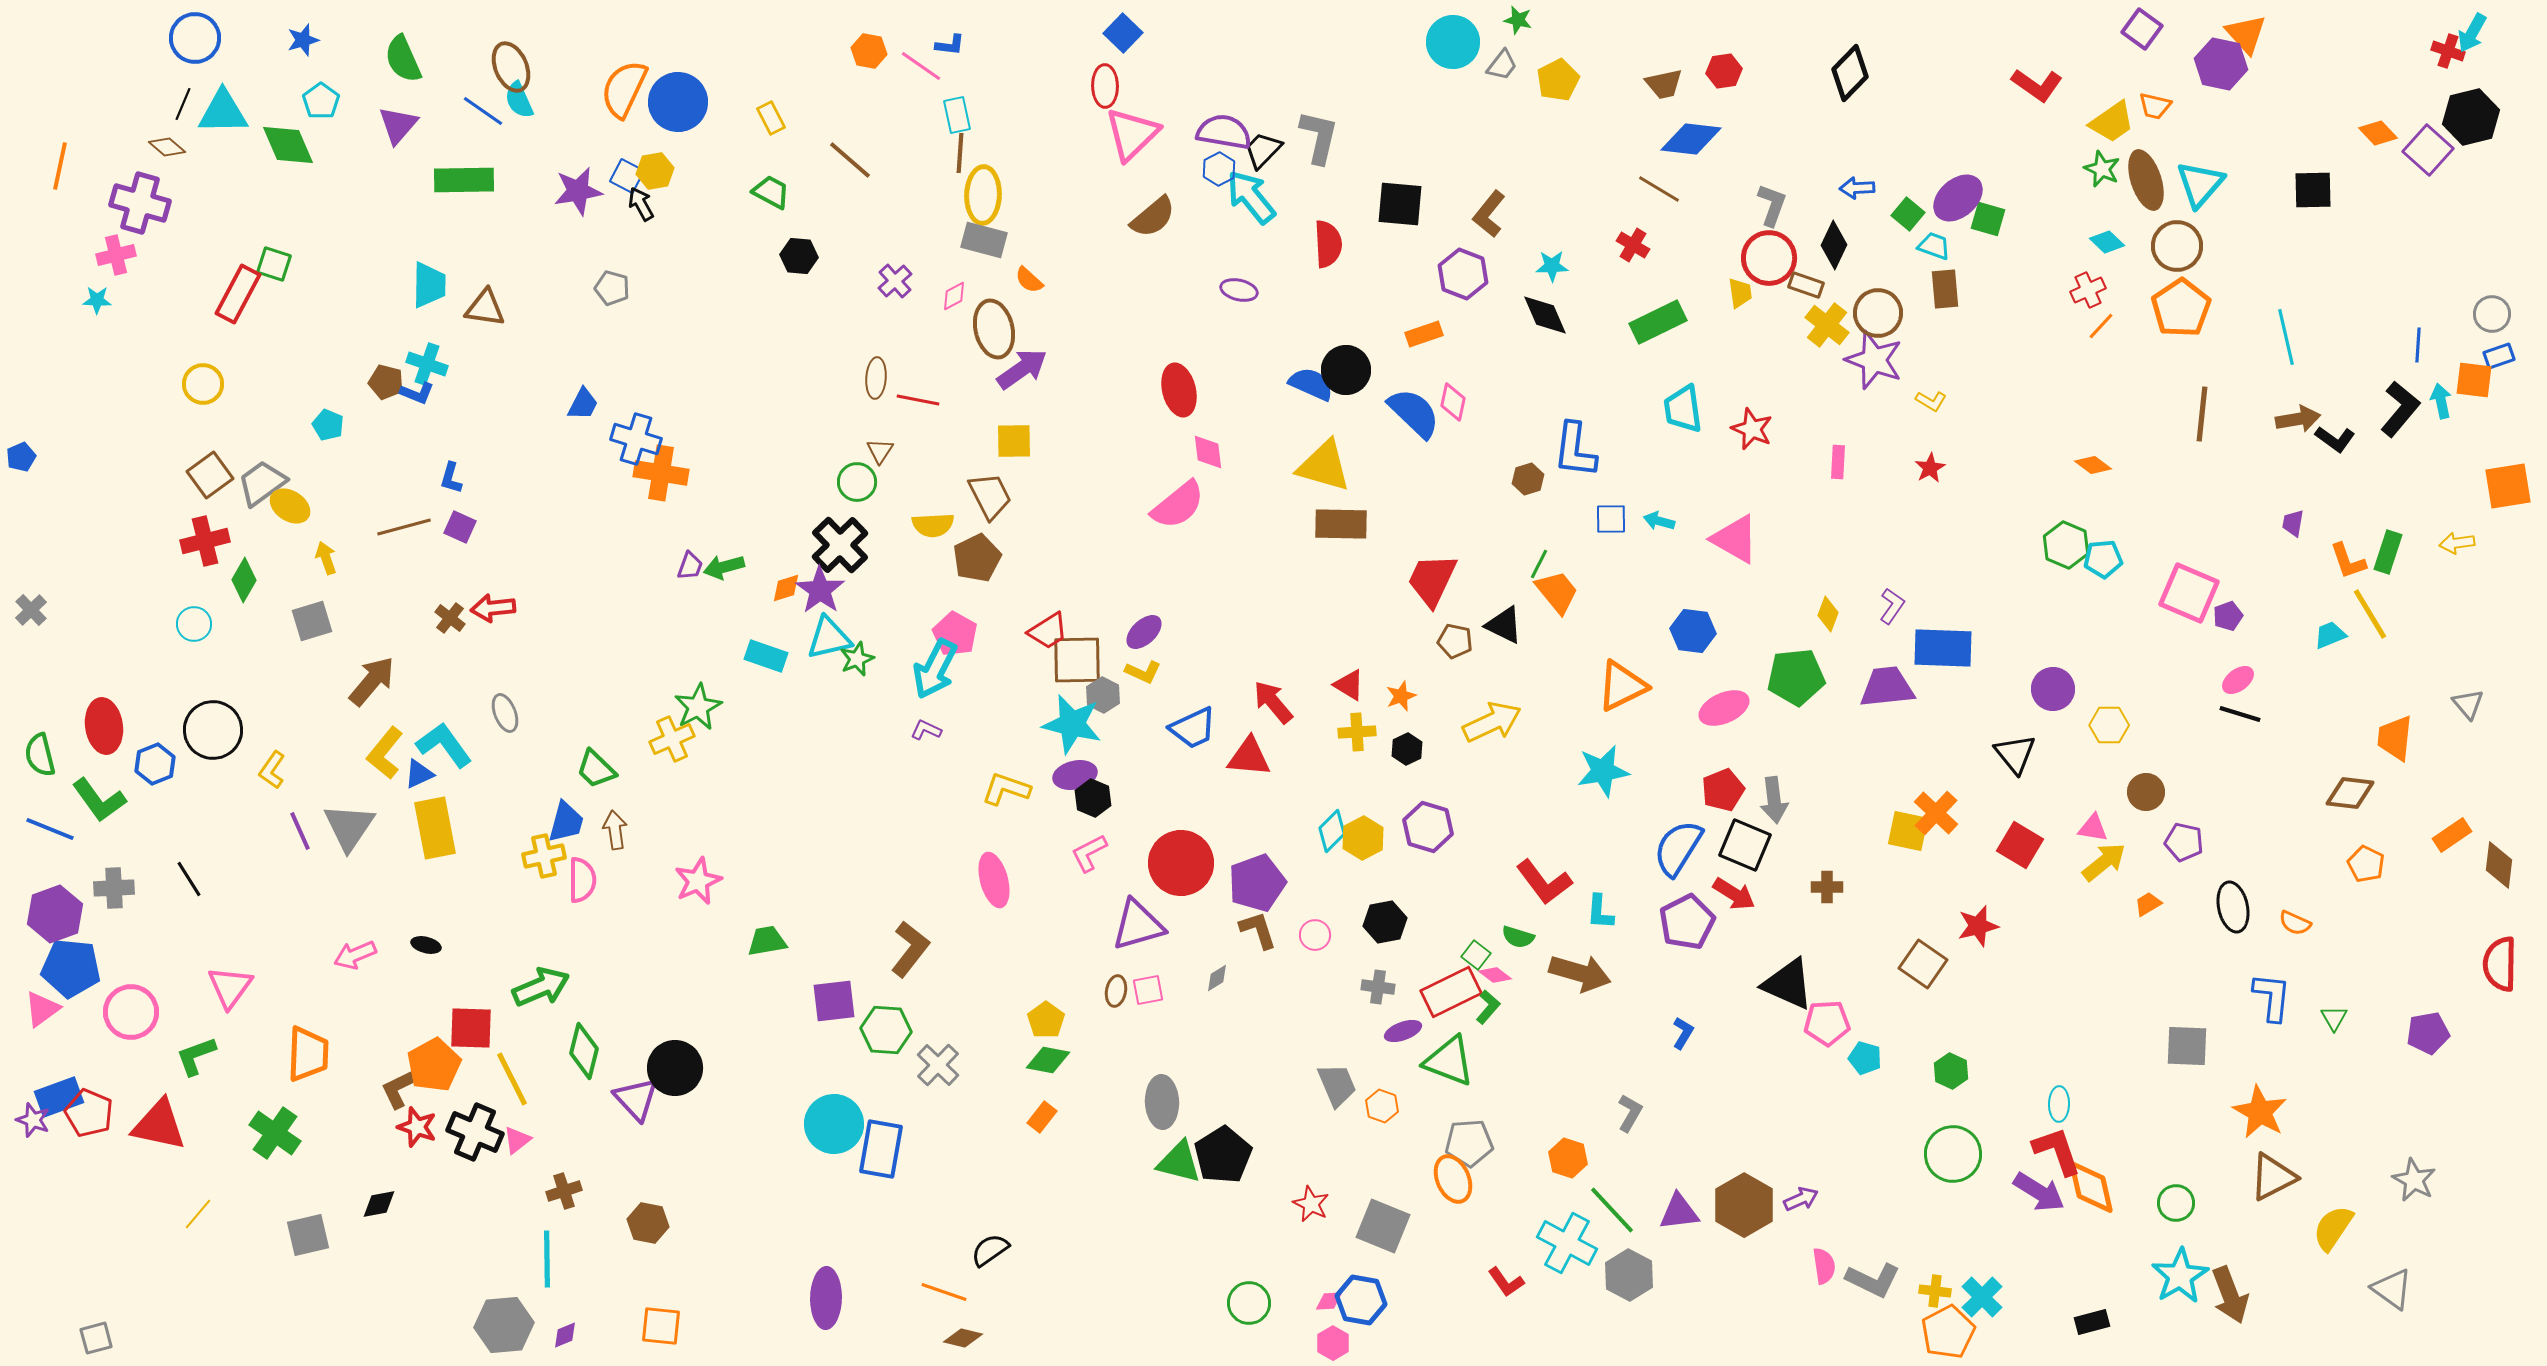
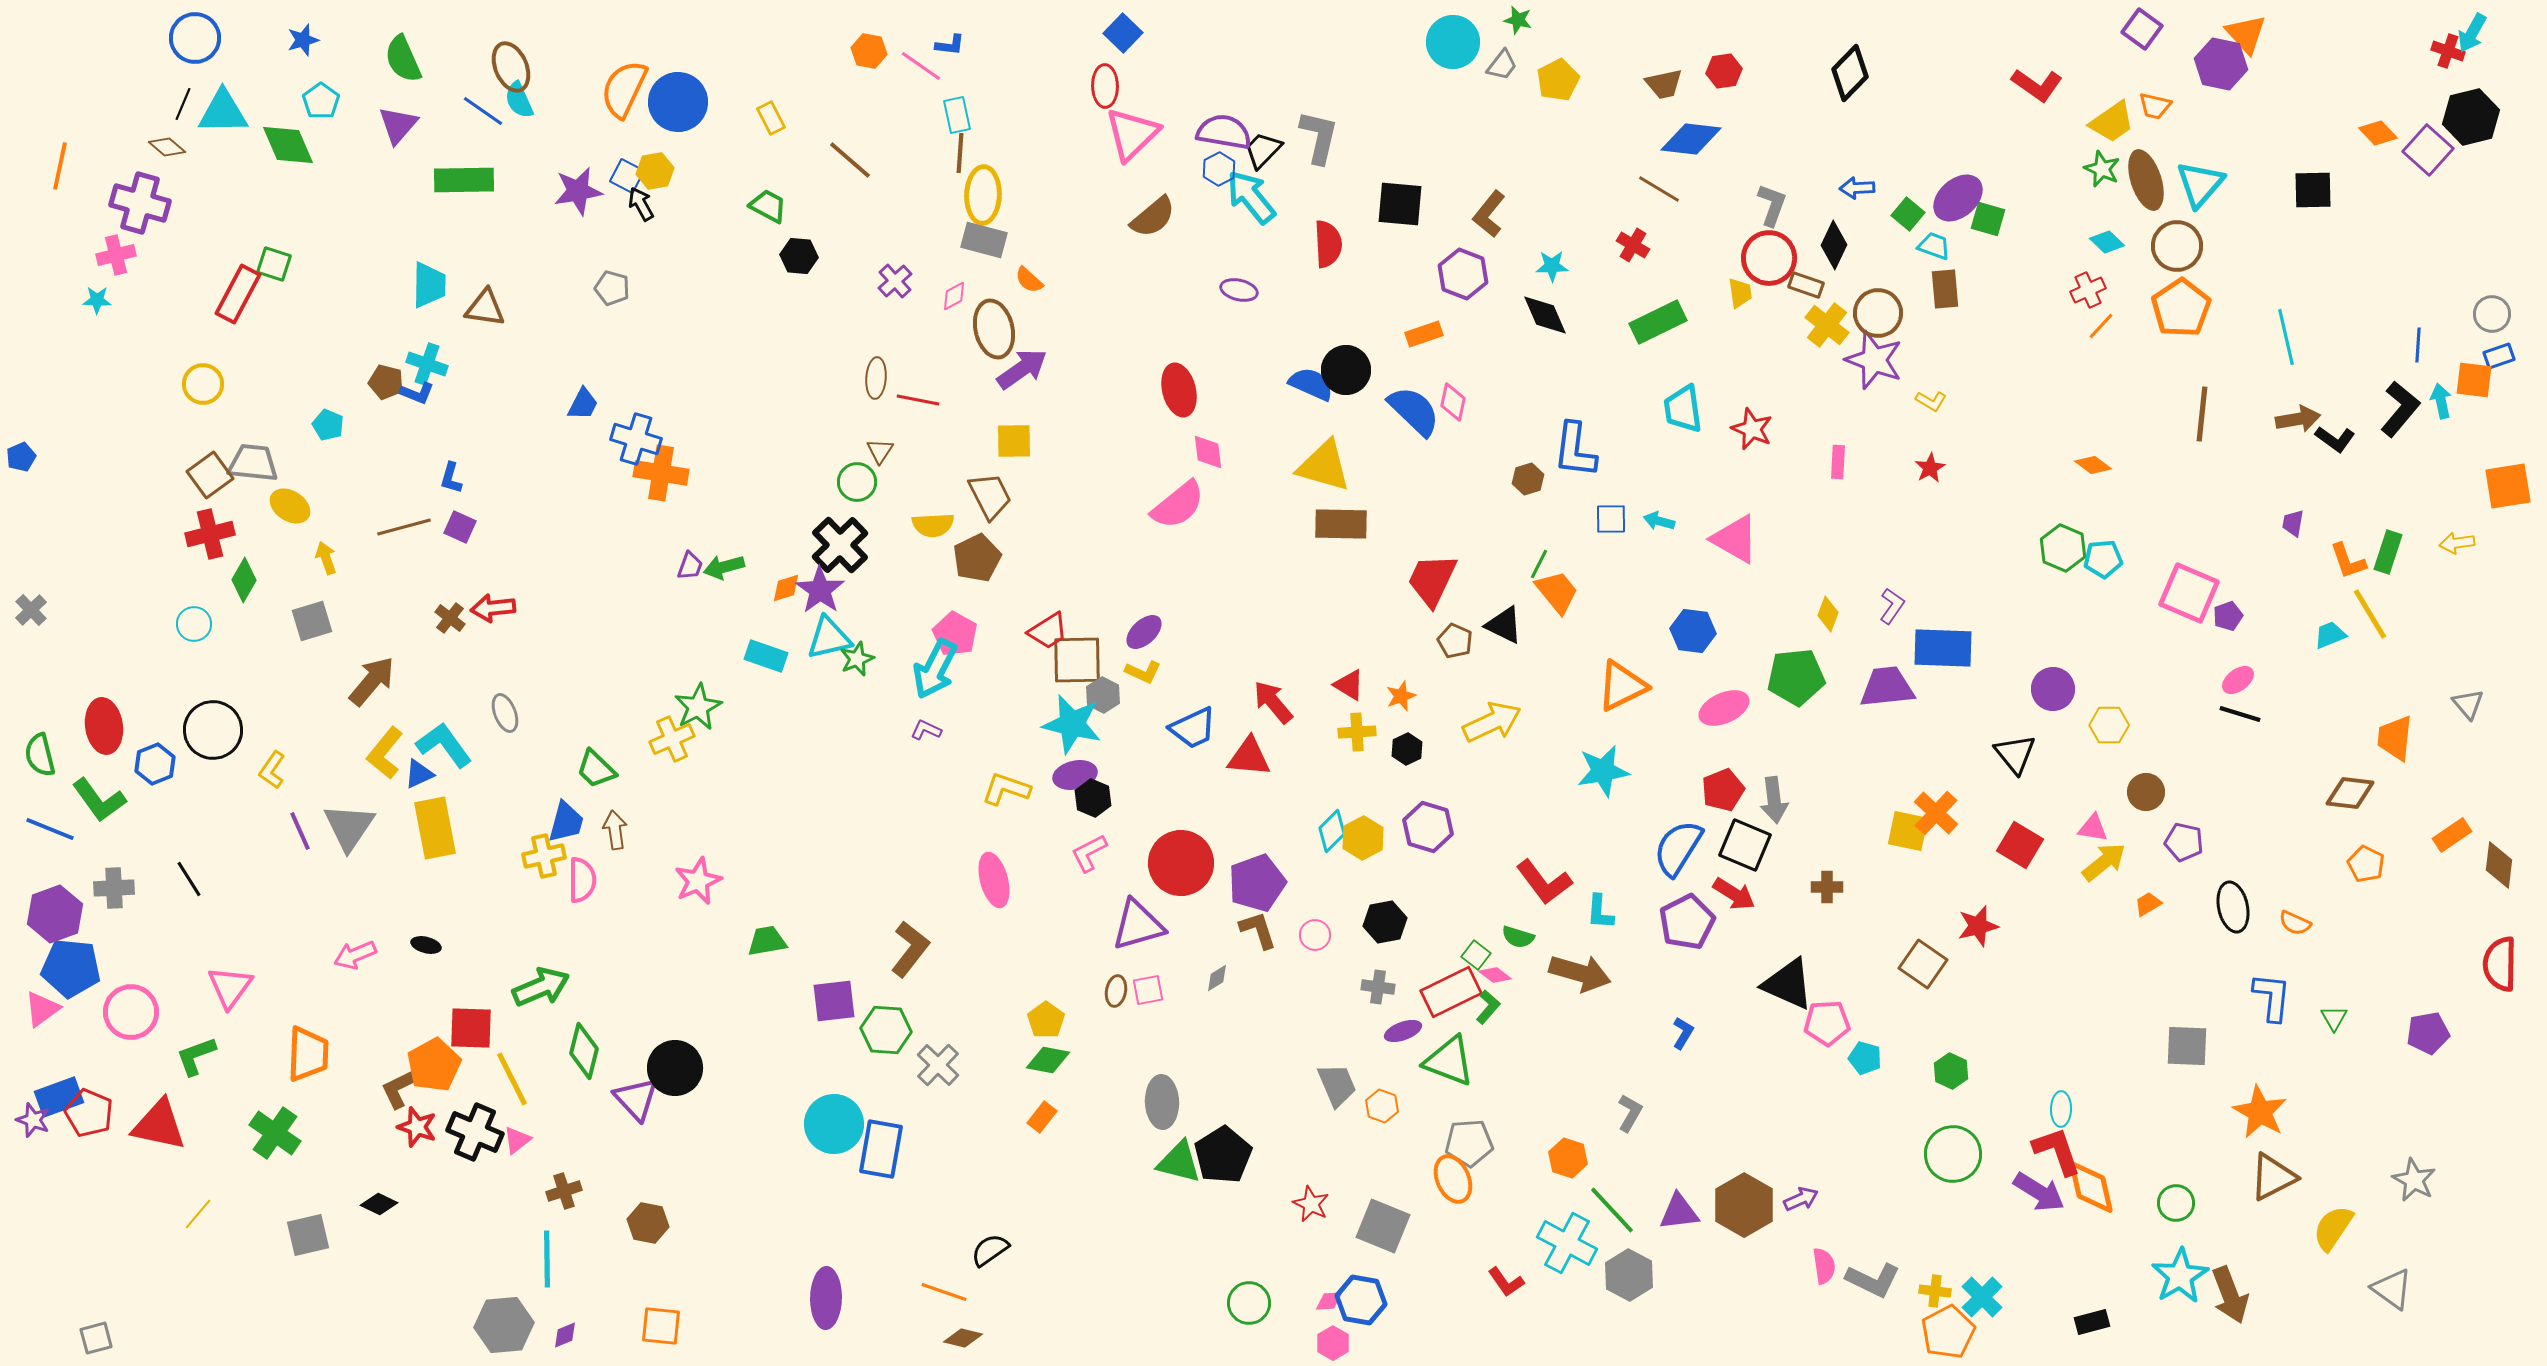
green trapezoid at (771, 192): moved 3 px left, 14 px down
blue semicircle at (1414, 413): moved 2 px up
gray trapezoid at (262, 483): moved 9 px left, 20 px up; rotated 42 degrees clockwise
red cross at (205, 541): moved 5 px right, 7 px up
green hexagon at (2066, 545): moved 3 px left, 3 px down
brown pentagon at (1455, 641): rotated 12 degrees clockwise
cyan ellipse at (2059, 1104): moved 2 px right, 5 px down
black diamond at (379, 1204): rotated 36 degrees clockwise
